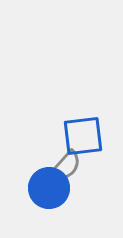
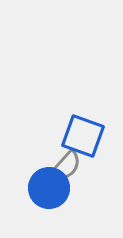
blue square: rotated 27 degrees clockwise
